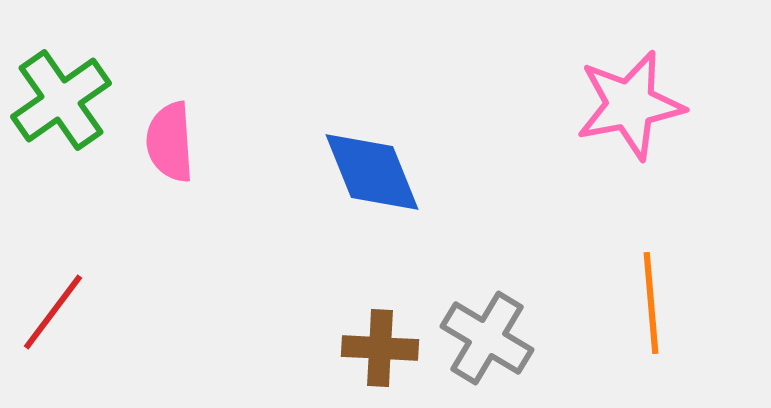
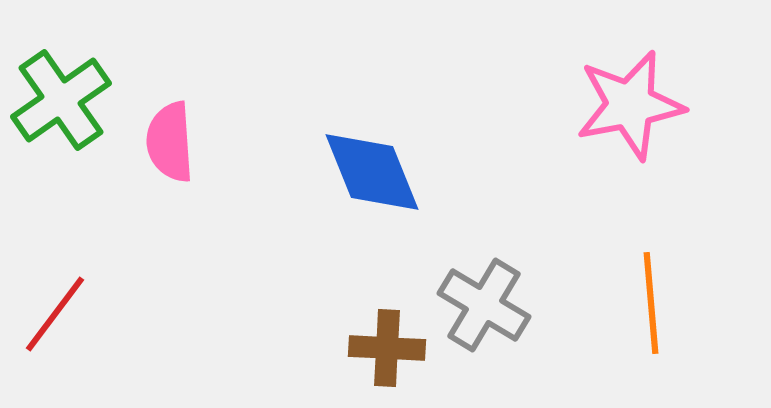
red line: moved 2 px right, 2 px down
gray cross: moved 3 px left, 33 px up
brown cross: moved 7 px right
